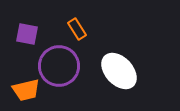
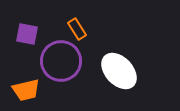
purple circle: moved 2 px right, 5 px up
